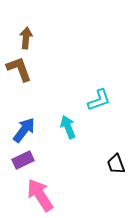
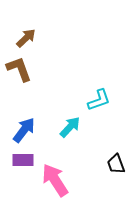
brown arrow: rotated 40 degrees clockwise
cyan arrow: moved 2 px right; rotated 65 degrees clockwise
purple rectangle: rotated 25 degrees clockwise
pink arrow: moved 15 px right, 15 px up
